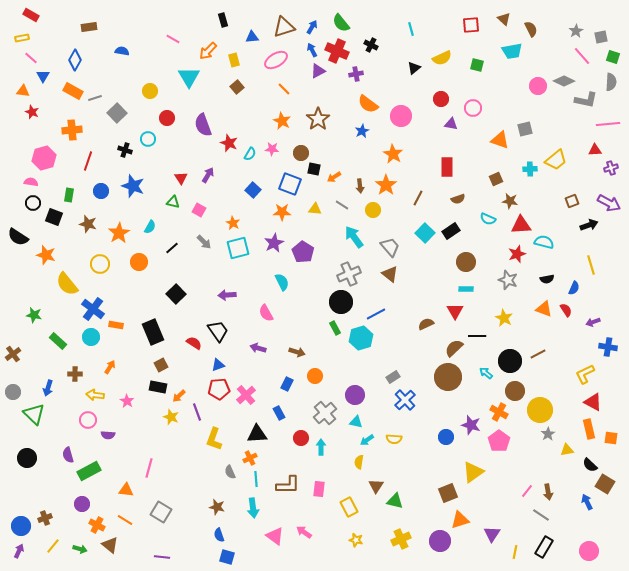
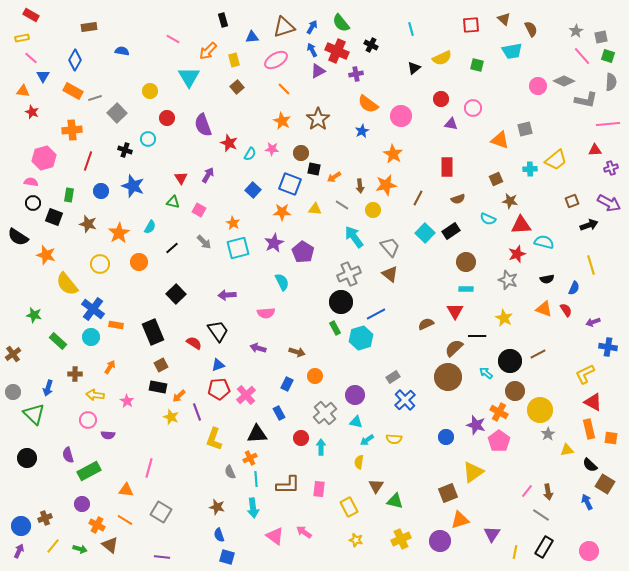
green square at (613, 57): moved 5 px left, 1 px up
orange star at (386, 185): rotated 25 degrees clockwise
pink semicircle at (266, 313): rotated 66 degrees counterclockwise
purple star at (471, 425): moved 5 px right
